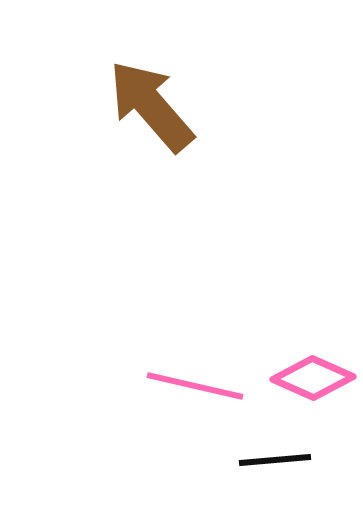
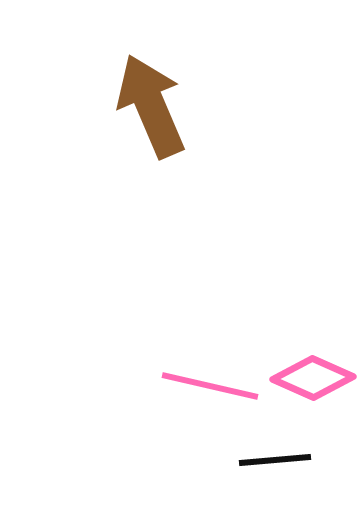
brown arrow: rotated 18 degrees clockwise
pink line: moved 15 px right
